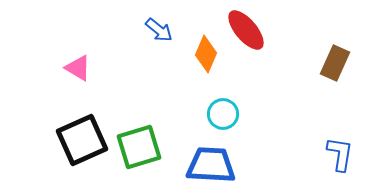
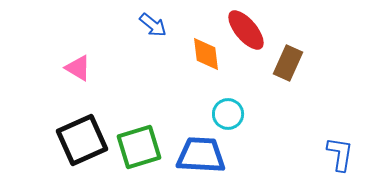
blue arrow: moved 6 px left, 5 px up
orange diamond: rotated 30 degrees counterclockwise
brown rectangle: moved 47 px left
cyan circle: moved 5 px right
blue trapezoid: moved 10 px left, 10 px up
